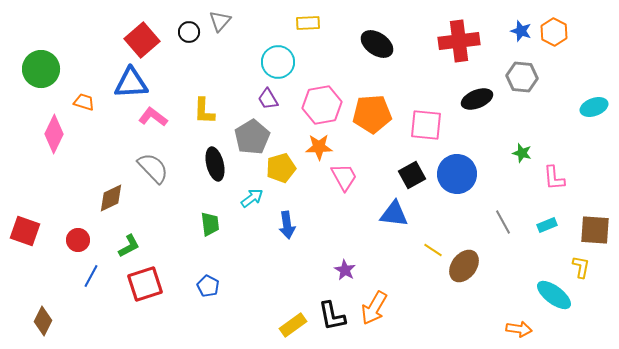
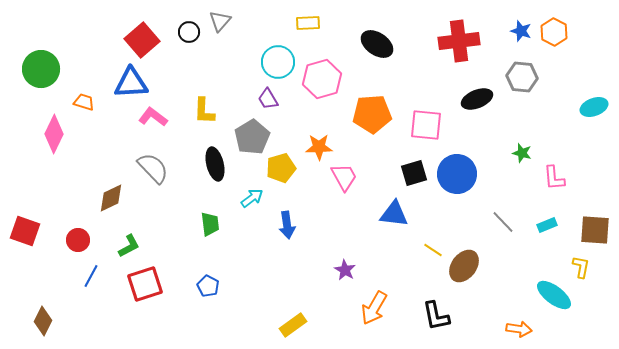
pink hexagon at (322, 105): moved 26 px up; rotated 6 degrees counterclockwise
black square at (412, 175): moved 2 px right, 2 px up; rotated 12 degrees clockwise
gray line at (503, 222): rotated 15 degrees counterclockwise
black L-shape at (332, 316): moved 104 px right
